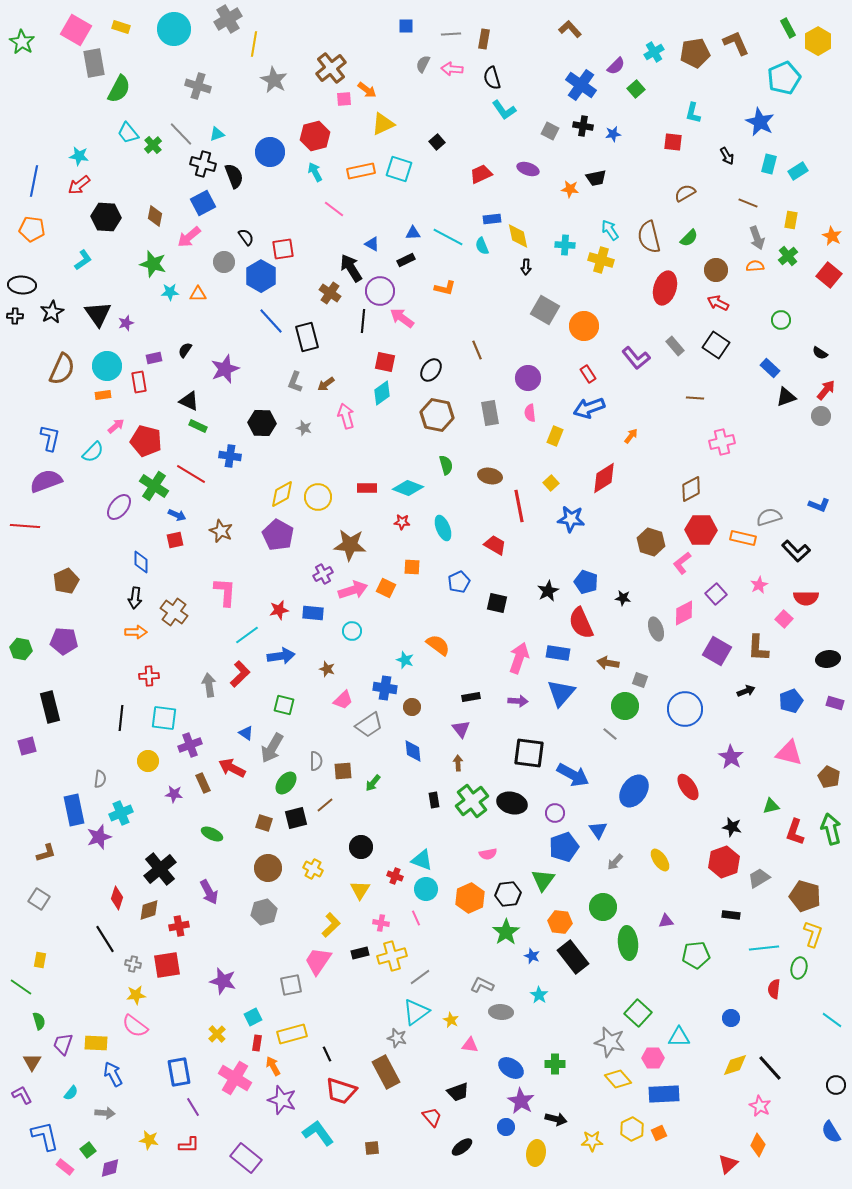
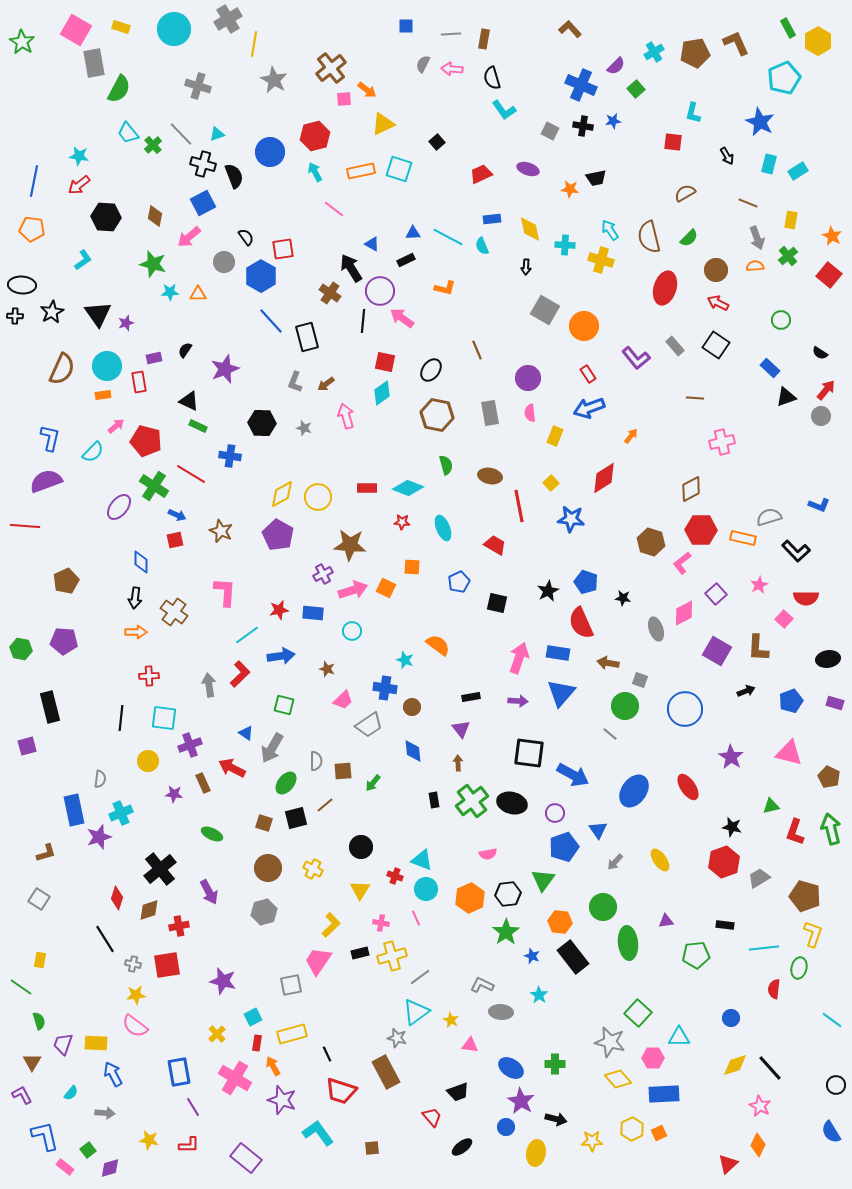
blue cross at (581, 85): rotated 12 degrees counterclockwise
blue star at (613, 134): moved 13 px up
yellow diamond at (518, 236): moved 12 px right, 7 px up
black rectangle at (731, 915): moved 6 px left, 10 px down
